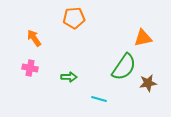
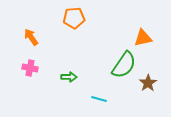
orange arrow: moved 3 px left, 1 px up
green semicircle: moved 2 px up
brown star: rotated 24 degrees counterclockwise
